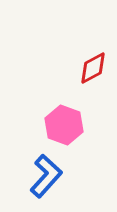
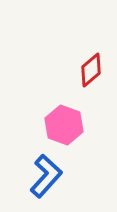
red diamond: moved 2 px left, 2 px down; rotated 12 degrees counterclockwise
